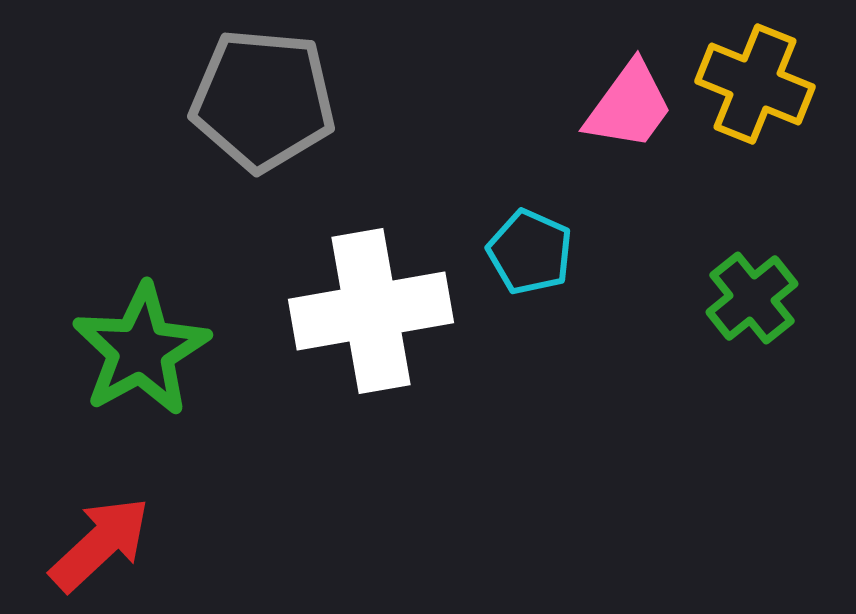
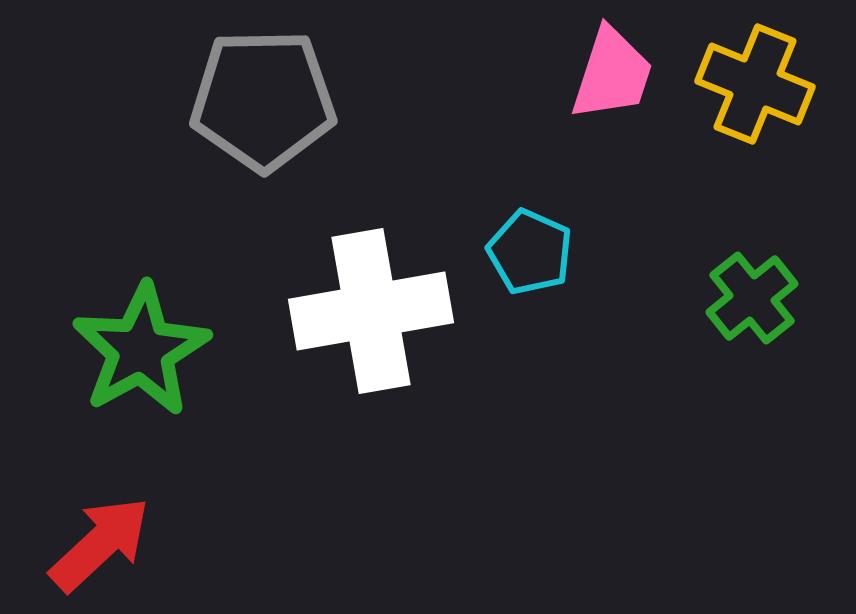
gray pentagon: rotated 6 degrees counterclockwise
pink trapezoid: moved 17 px left, 32 px up; rotated 18 degrees counterclockwise
